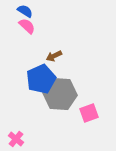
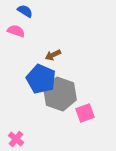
pink semicircle: moved 11 px left, 5 px down; rotated 24 degrees counterclockwise
brown arrow: moved 1 px left, 1 px up
blue pentagon: rotated 24 degrees counterclockwise
gray hexagon: rotated 16 degrees clockwise
pink square: moved 4 px left
